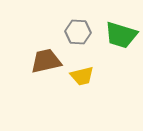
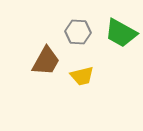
green trapezoid: moved 2 px up; rotated 12 degrees clockwise
brown trapezoid: rotated 132 degrees clockwise
